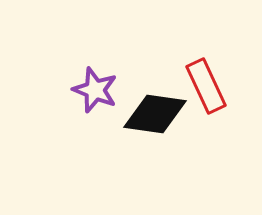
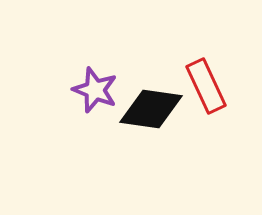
black diamond: moved 4 px left, 5 px up
